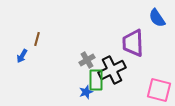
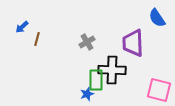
blue arrow: moved 29 px up; rotated 16 degrees clockwise
gray cross: moved 18 px up
black cross: rotated 28 degrees clockwise
blue star: moved 1 px right, 2 px down
